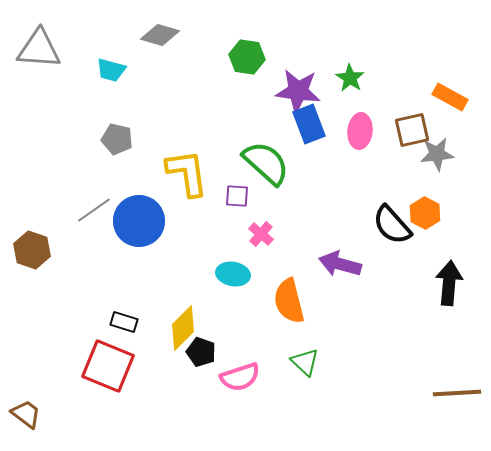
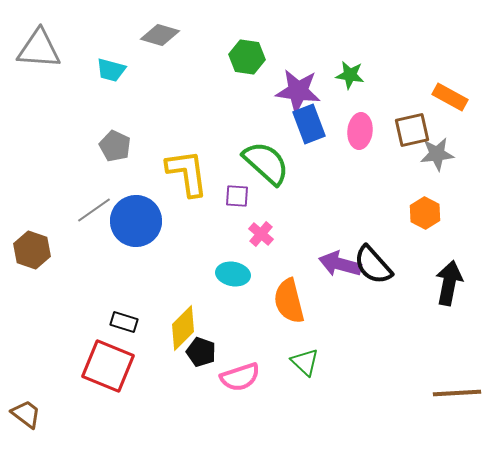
green star: moved 3 px up; rotated 24 degrees counterclockwise
gray pentagon: moved 2 px left, 7 px down; rotated 12 degrees clockwise
blue circle: moved 3 px left
black semicircle: moved 19 px left, 40 px down
black arrow: rotated 6 degrees clockwise
